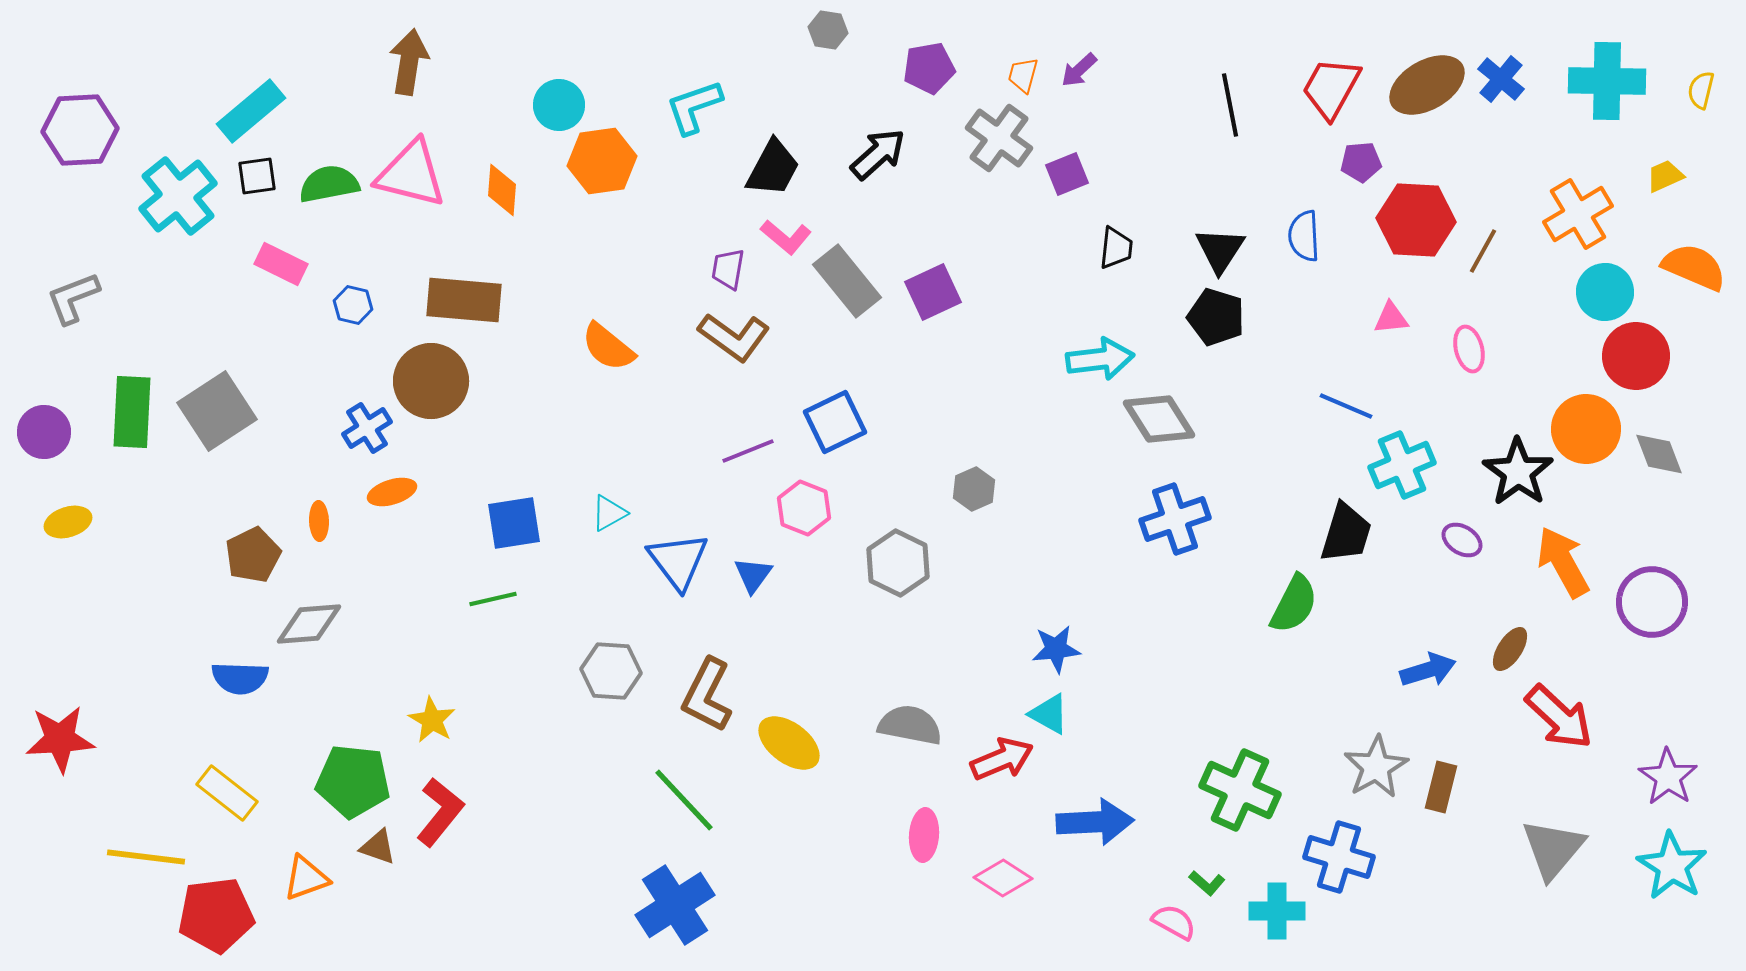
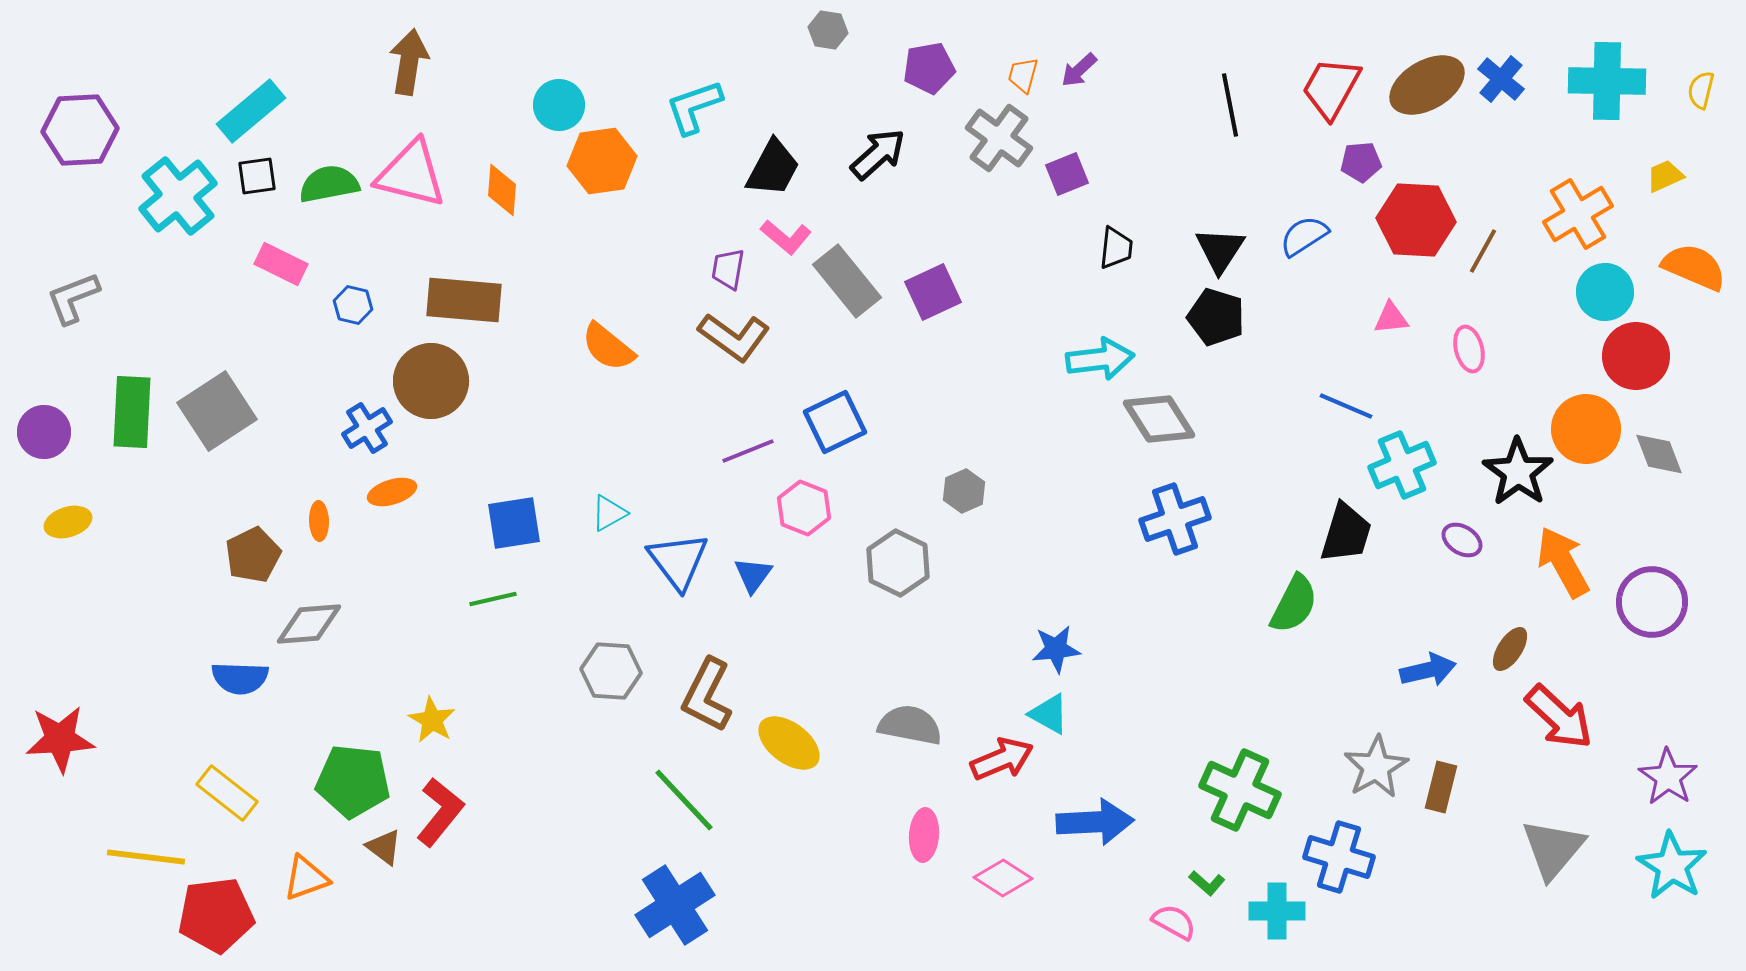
blue semicircle at (1304, 236): rotated 60 degrees clockwise
gray hexagon at (974, 489): moved 10 px left, 2 px down
blue arrow at (1428, 670): rotated 4 degrees clockwise
brown triangle at (378, 847): moved 6 px right; rotated 18 degrees clockwise
